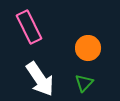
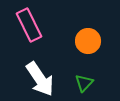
pink rectangle: moved 2 px up
orange circle: moved 7 px up
